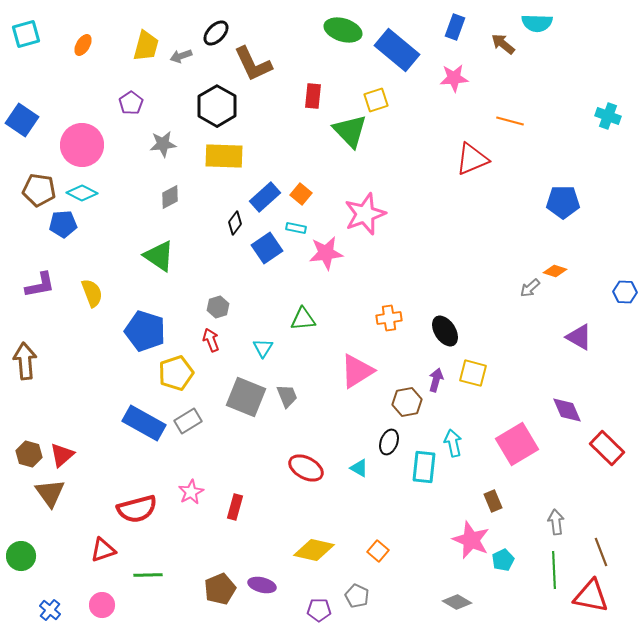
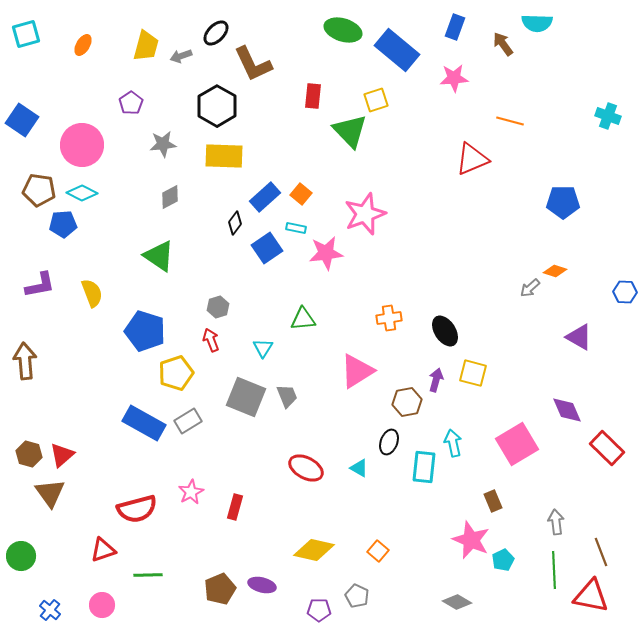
brown arrow at (503, 44): rotated 15 degrees clockwise
